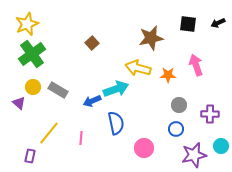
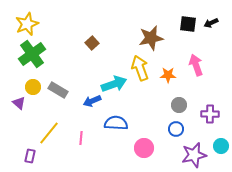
black arrow: moved 7 px left
yellow arrow: moved 2 px right; rotated 55 degrees clockwise
cyan arrow: moved 2 px left, 5 px up
blue semicircle: rotated 75 degrees counterclockwise
